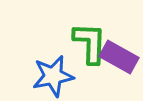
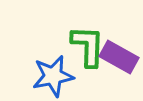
green L-shape: moved 2 px left, 3 px down
